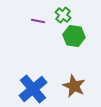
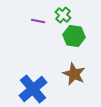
brown star: moved 12 px up
